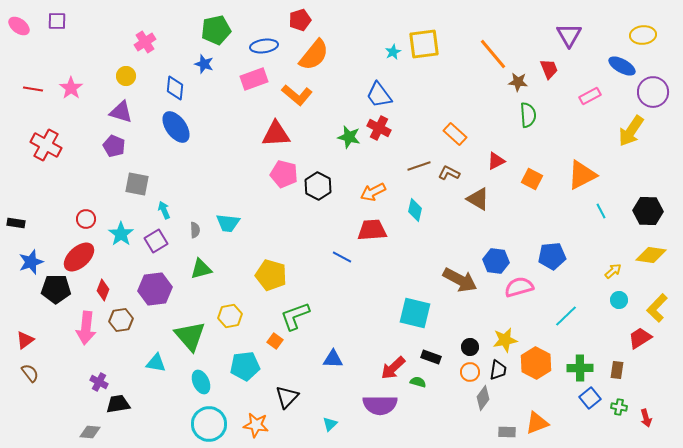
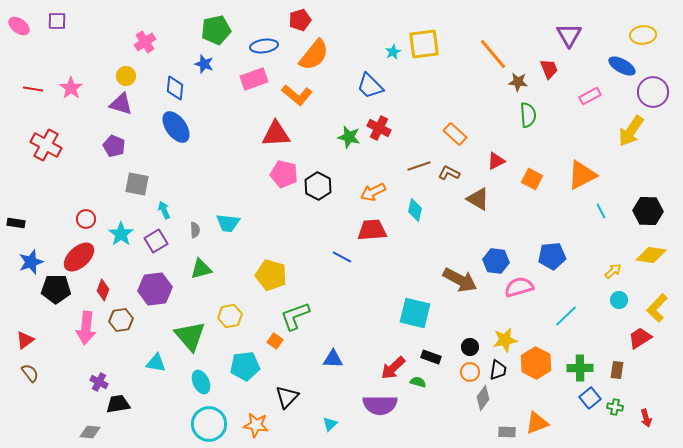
blue trapezoid at (379, 95): moved 9 px left, 9 px up; rotated 8 degrees counterclockwise
purple triangle at (121, 112): moved 8 px up
green cross at (619, 407): moved 4 px left
